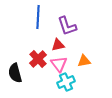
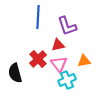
cyan cross: moved 1 px right, 2 px up
